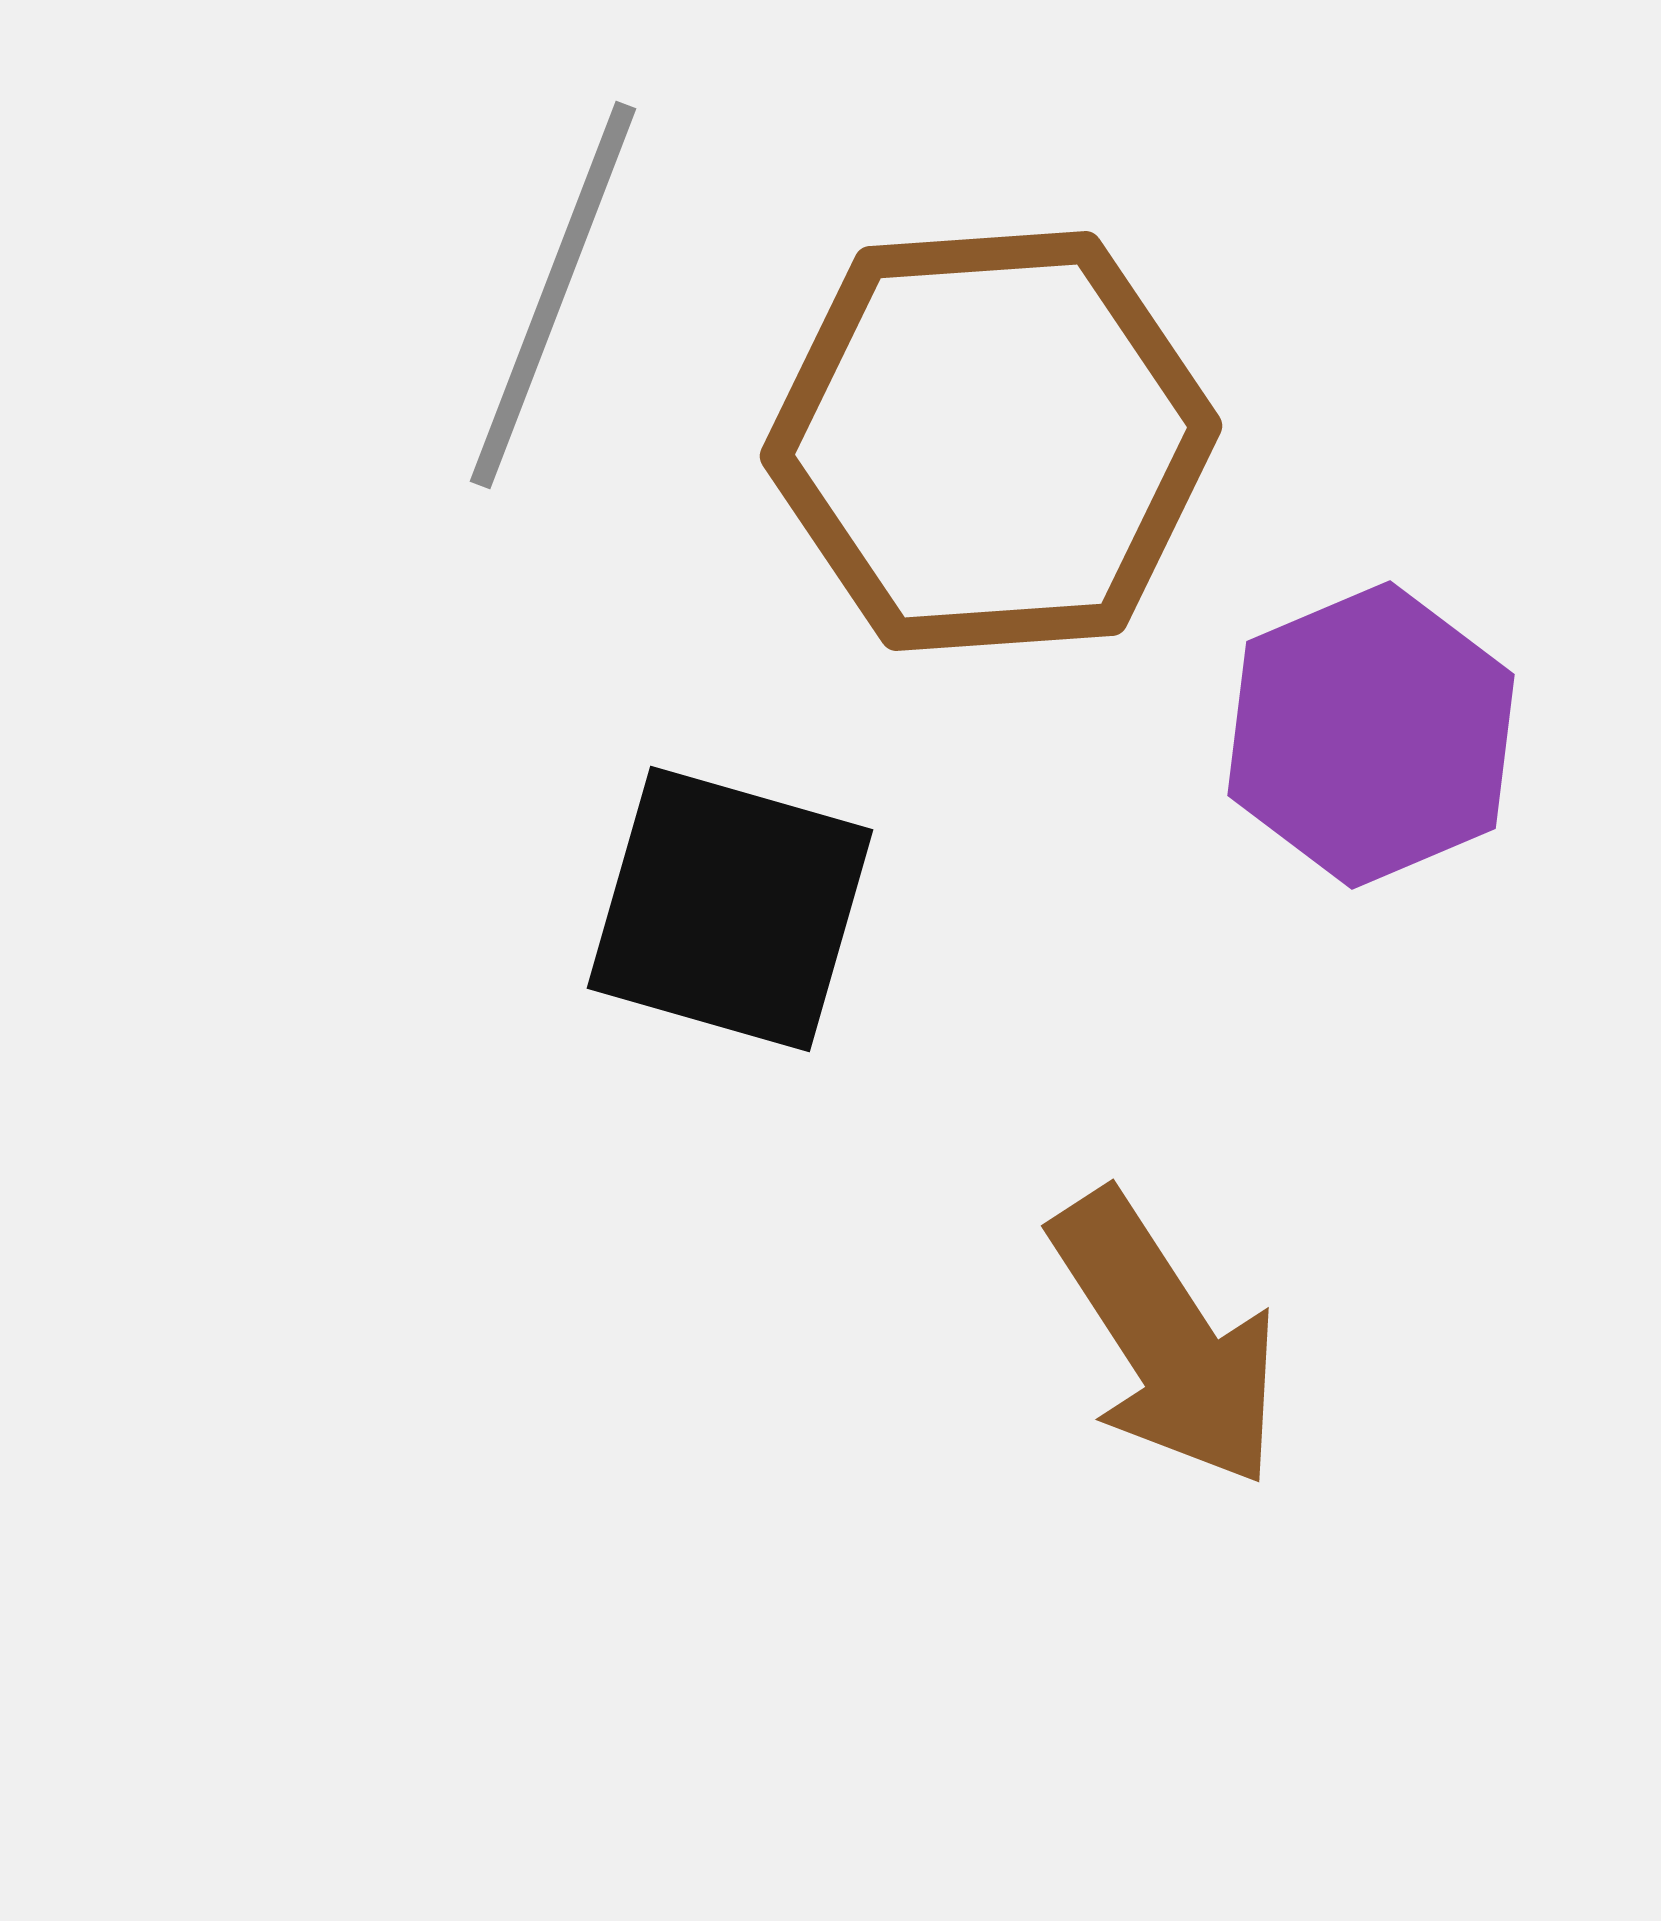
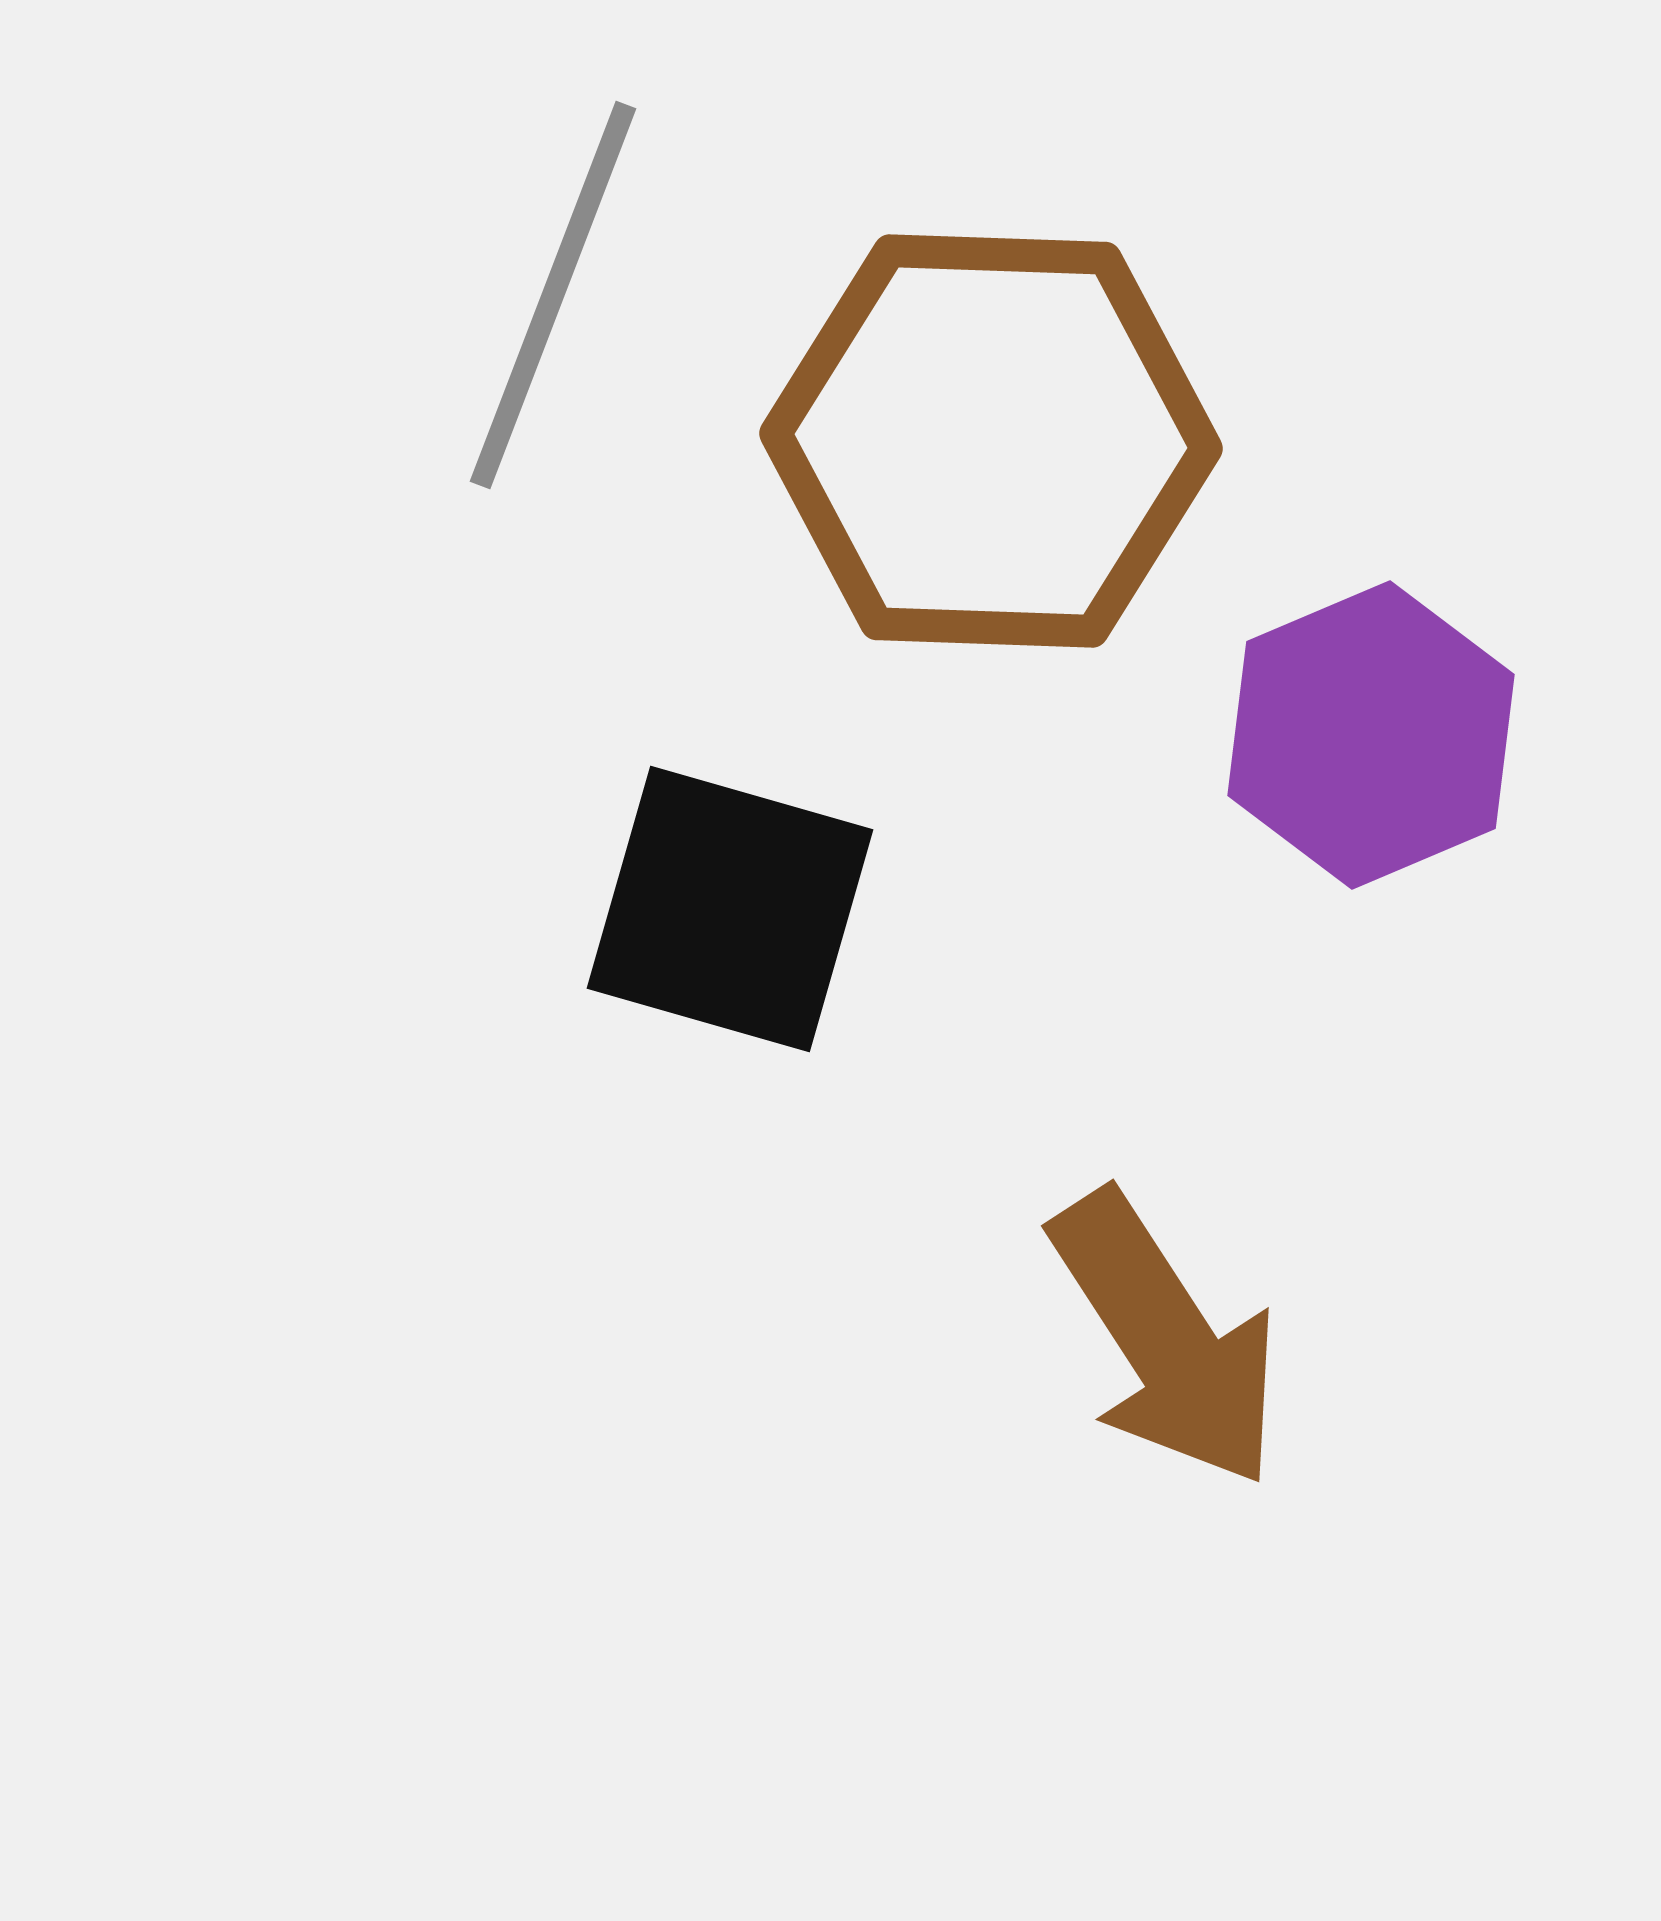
brown hexagon: rotated 6 degrees clockwise
